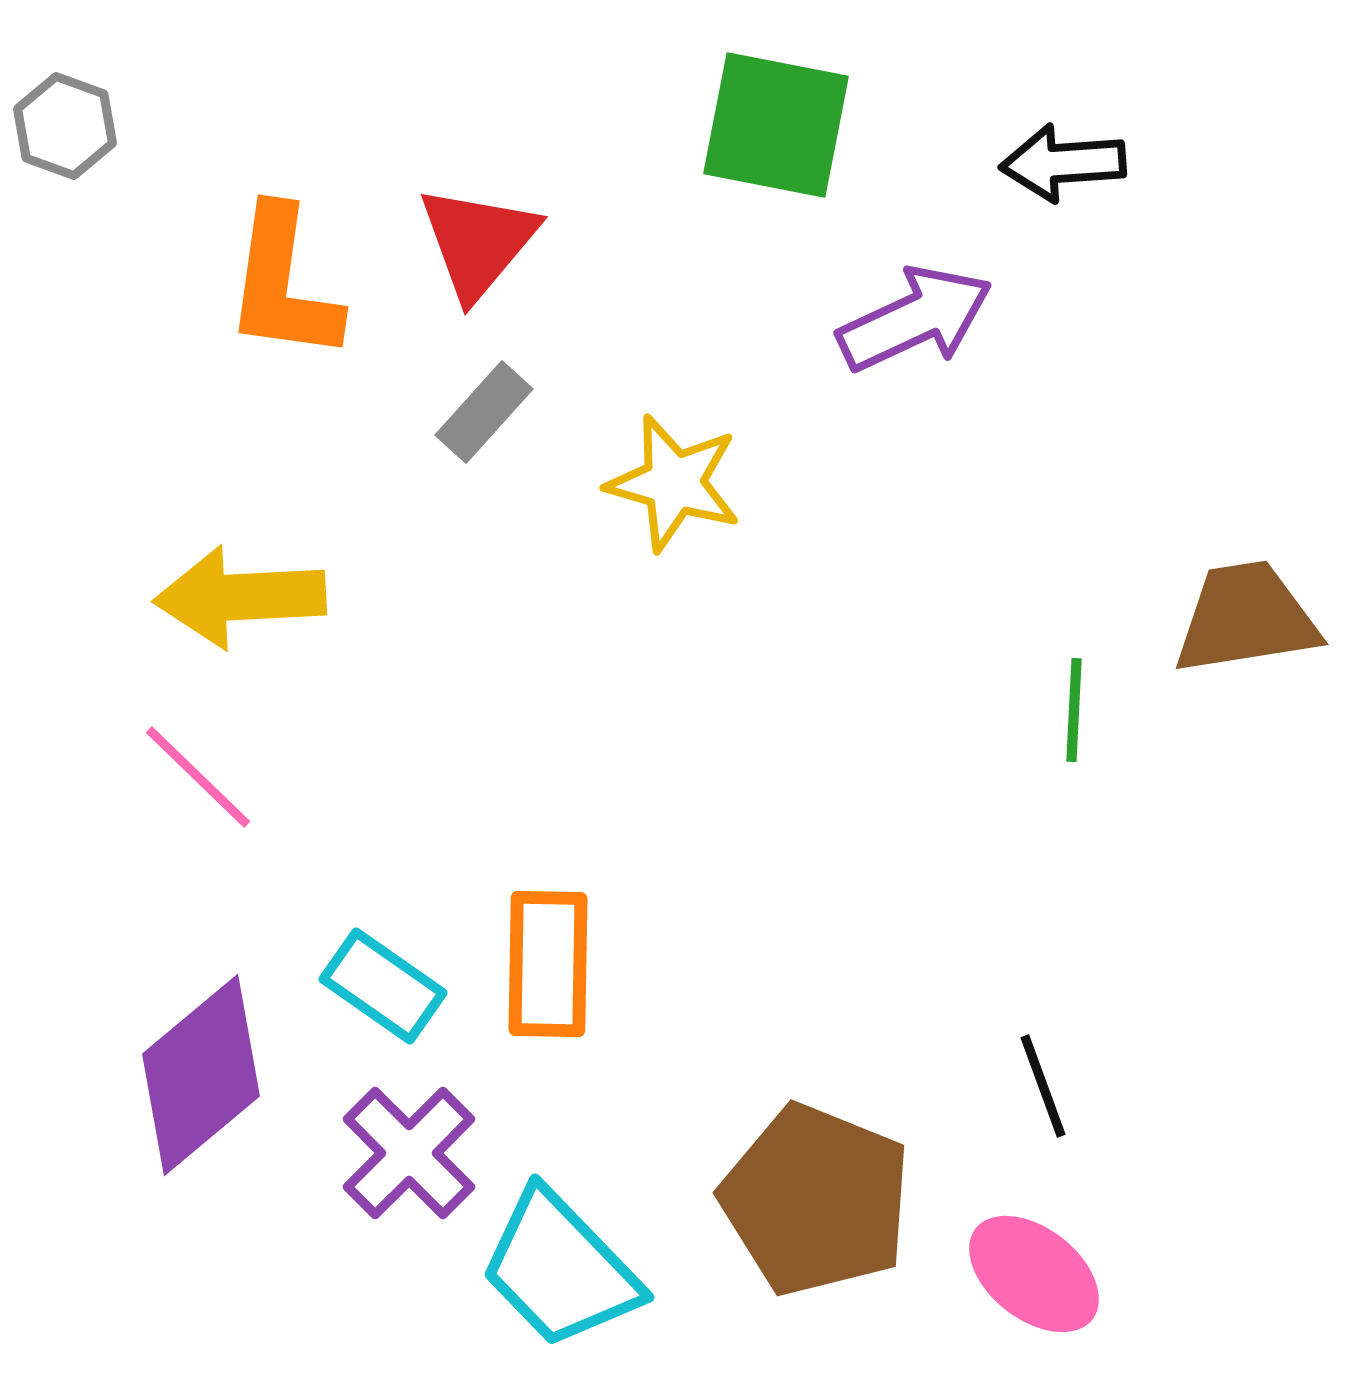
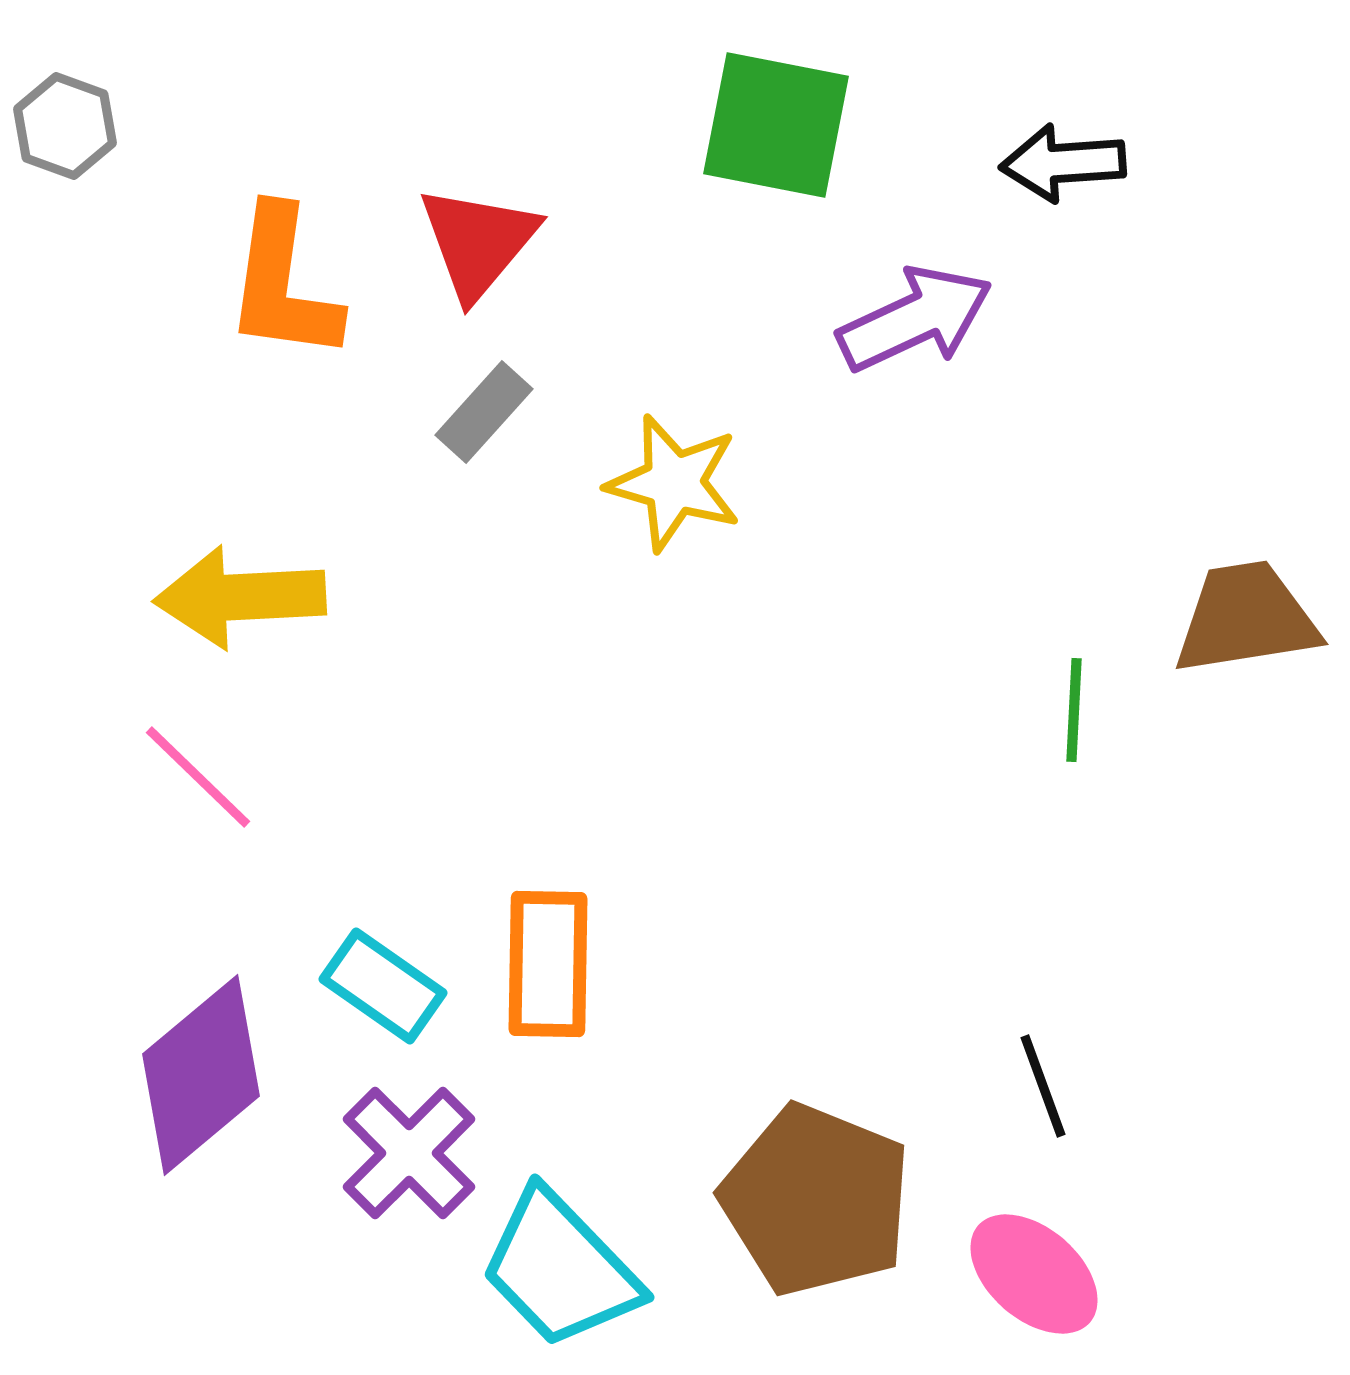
pink ellipse: rotated 3 degrees clockwise
